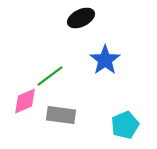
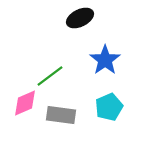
black ellipse: moved 1 px left
pink diamond: moved 2 px down
cyan pentagon: moved 16 px left, 18 px up
